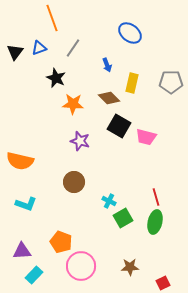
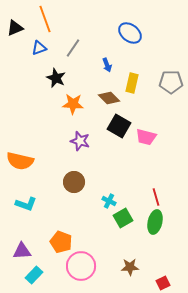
orange line: moved 7 px left, 1 px down
black triangle: moved 24 px up; rotated 30 degrees clockwise
